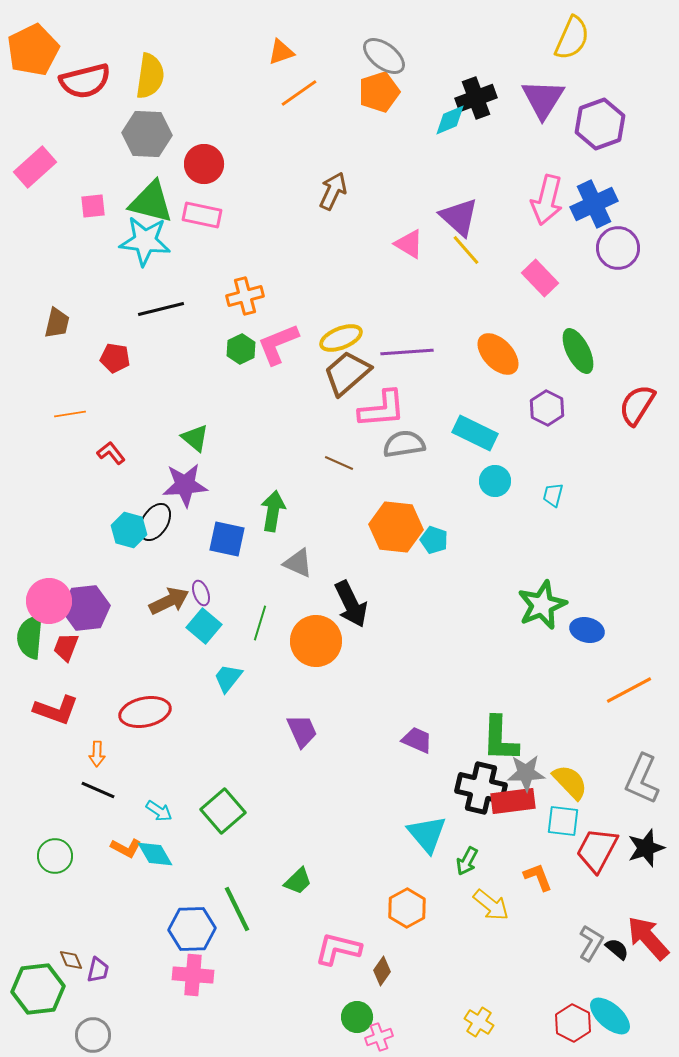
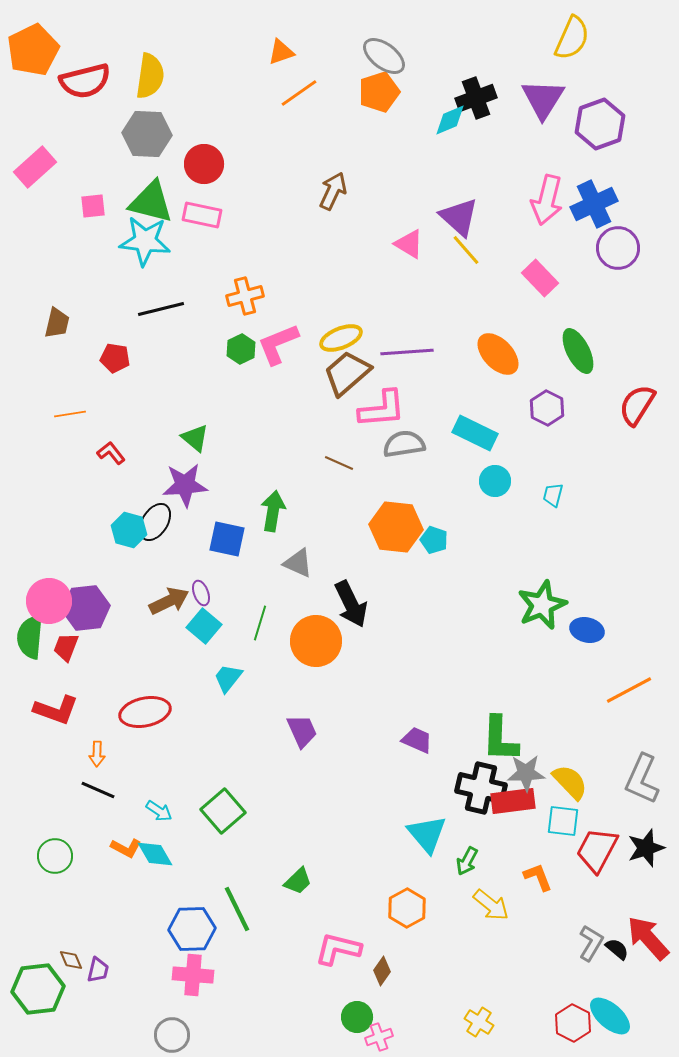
gray circle at (93, 1035): moved 79 px right
